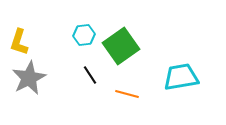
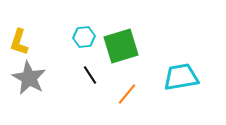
cyan hexagon: moved 2 px down
green square: rotated 18 degrees clockwise
gray star: rotated 16 degrees counterclockwise
orange line: rotated 65 degrees counterclockwise
